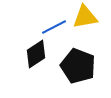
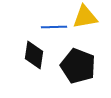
blue line: rotated 25 degrees clockwise
black diamond: moved 2 px left, 1 px down; rotated 48 degrees counterclockwise
